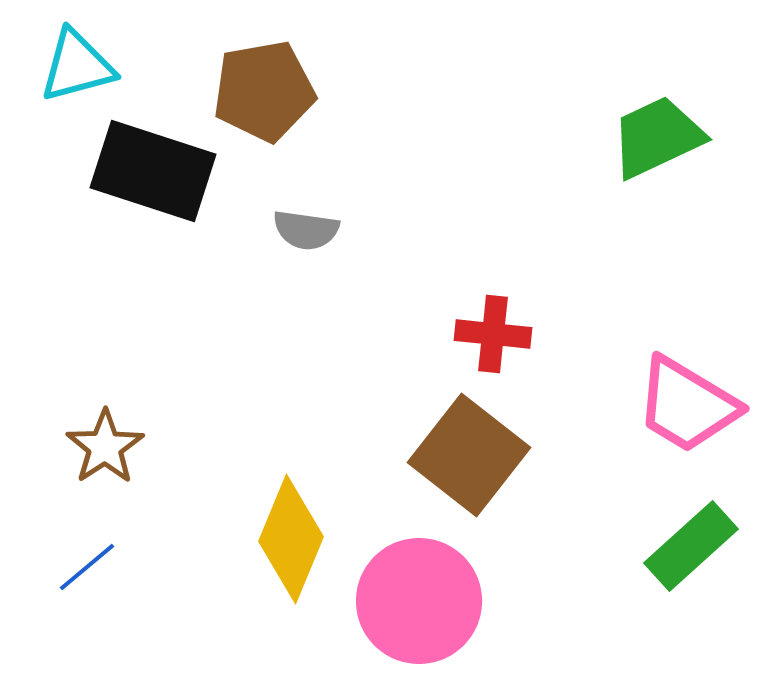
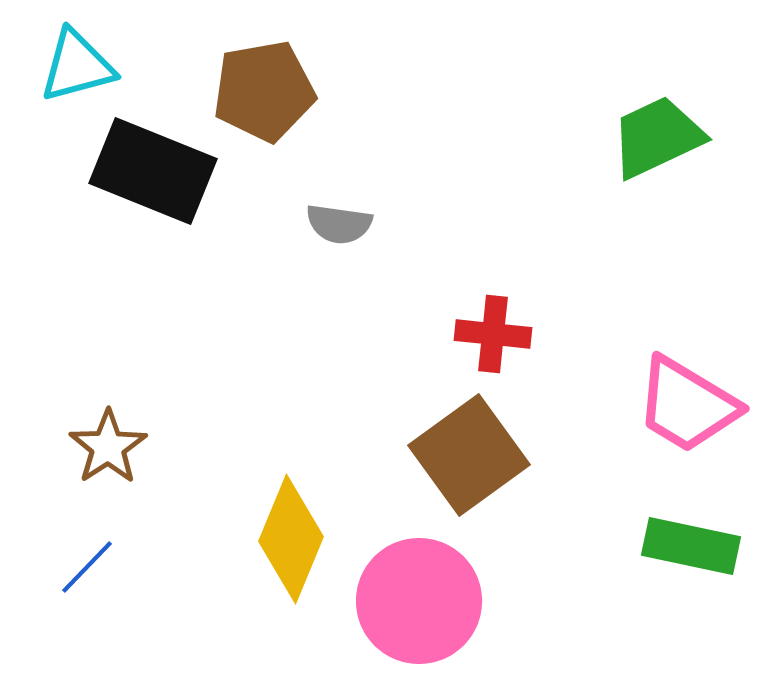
black rectangle: rotated 4 degrees clockwise
gray semicircle: moved 33 px right, 6 px up
brown star: moved 3 px right
brown square: rotated 16 degrees clockwise
green rectangle: rotated 54 degrees clockwise
blue line: rotated 6 degrees counterclockwise
